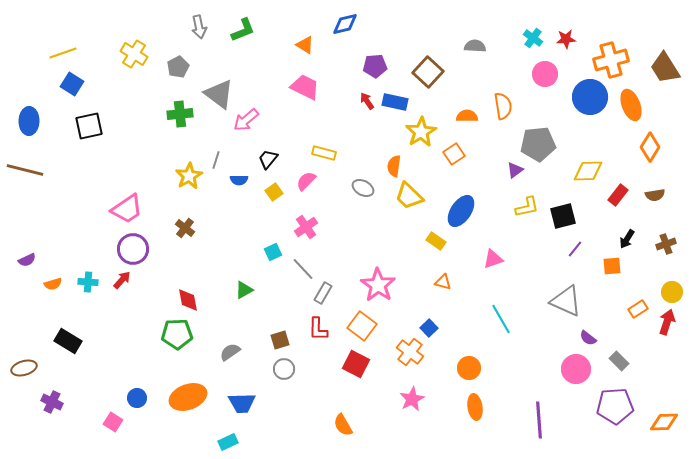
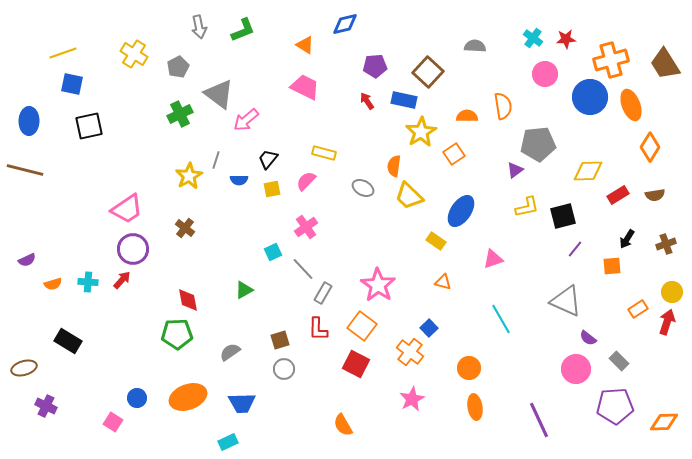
brown trapezoid at (665, 68): moved 4 px up
blue square at (72, 84): rotated 20 degrees counterclockwise
blue rectangle at (395, 102): moved 9 px right, 2 px up
green cross at (180, 114): rotated 20 degrees counterclockwise
yellow square at (274, 192): moved 2 px left, 3 px up; rotated 24 degrees clockwise
red rectangle at (618, 195): rotated 20 degrees clockwise
purple cross at (52, 402): moved 6 px left, 4 px down
purple line at (539, 420): rotated 21 degrees counterclockwise
